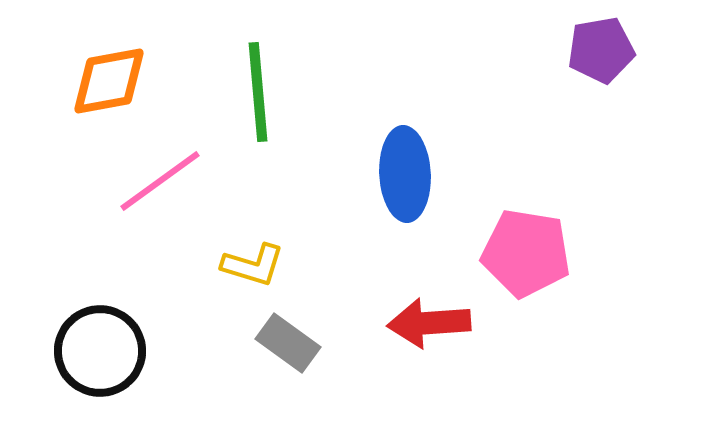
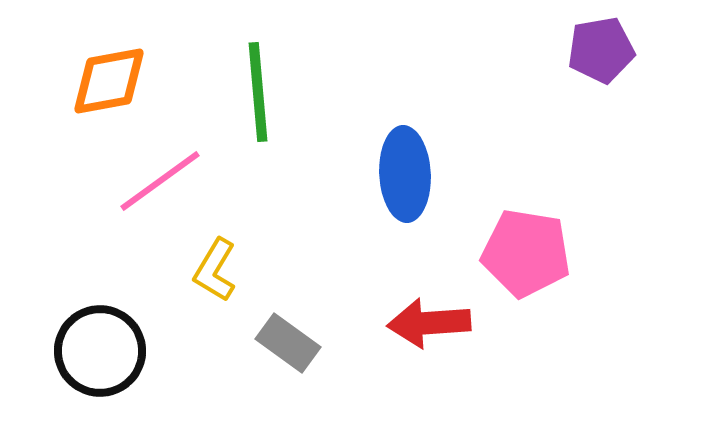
yellow L-shape: moved 38 px left, 5 px down; rotated 104 degrees clockwise
